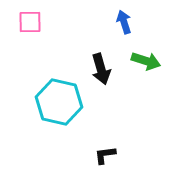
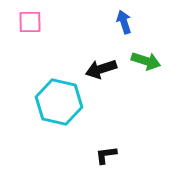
black arrow: rotated 88 degrees clockwise
black L-shape: moved 1 px right
